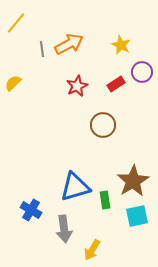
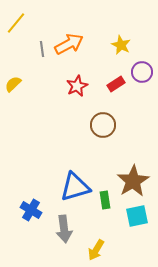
yellow semicircle: moved 1 px down
yellow arrow: moved 4 px right
